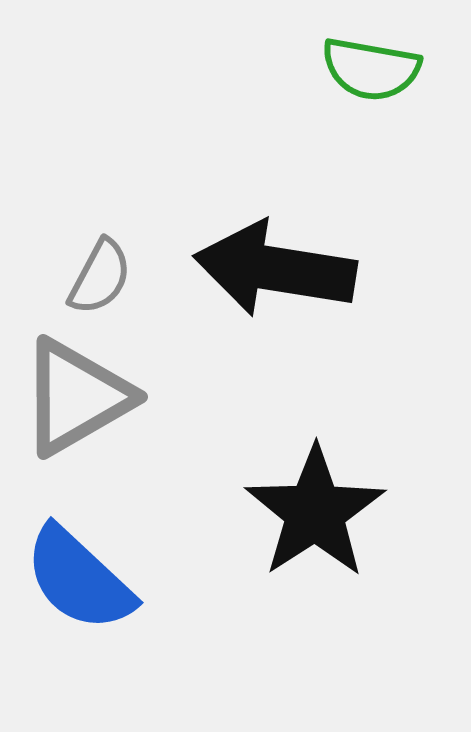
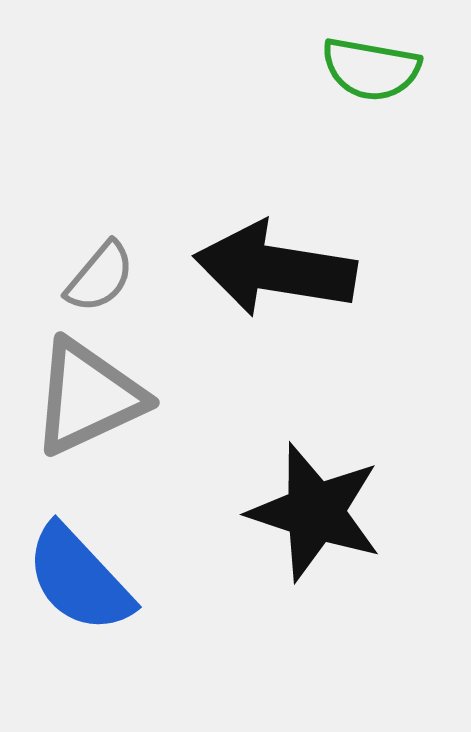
gray semicircle: rotated 12 degrees clockwise
gray triangle: moved 12 px right; rotated 5 degrees clockwise
black star: rotated 21 degrees counterclockwise
blue semicircle: rotated 4 degrees clockwise
